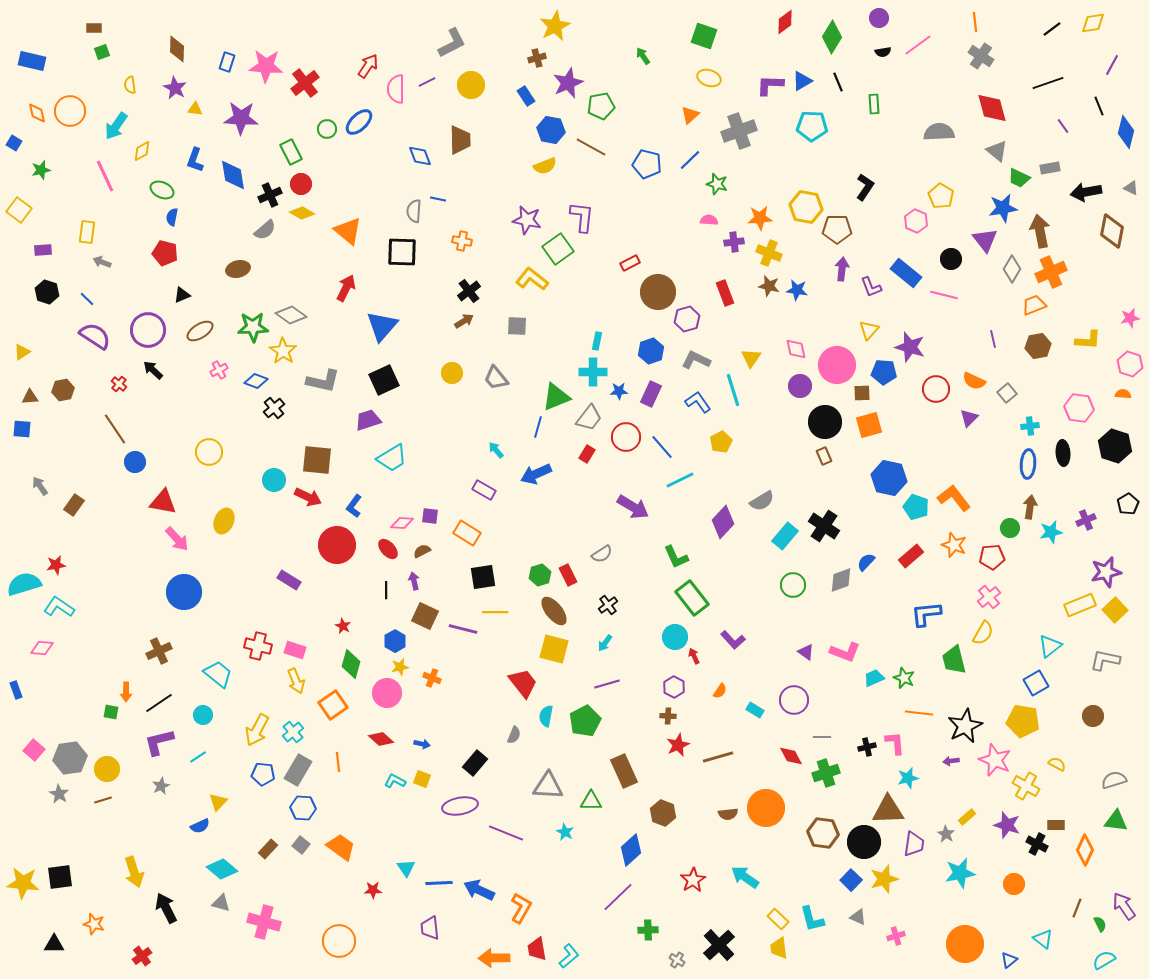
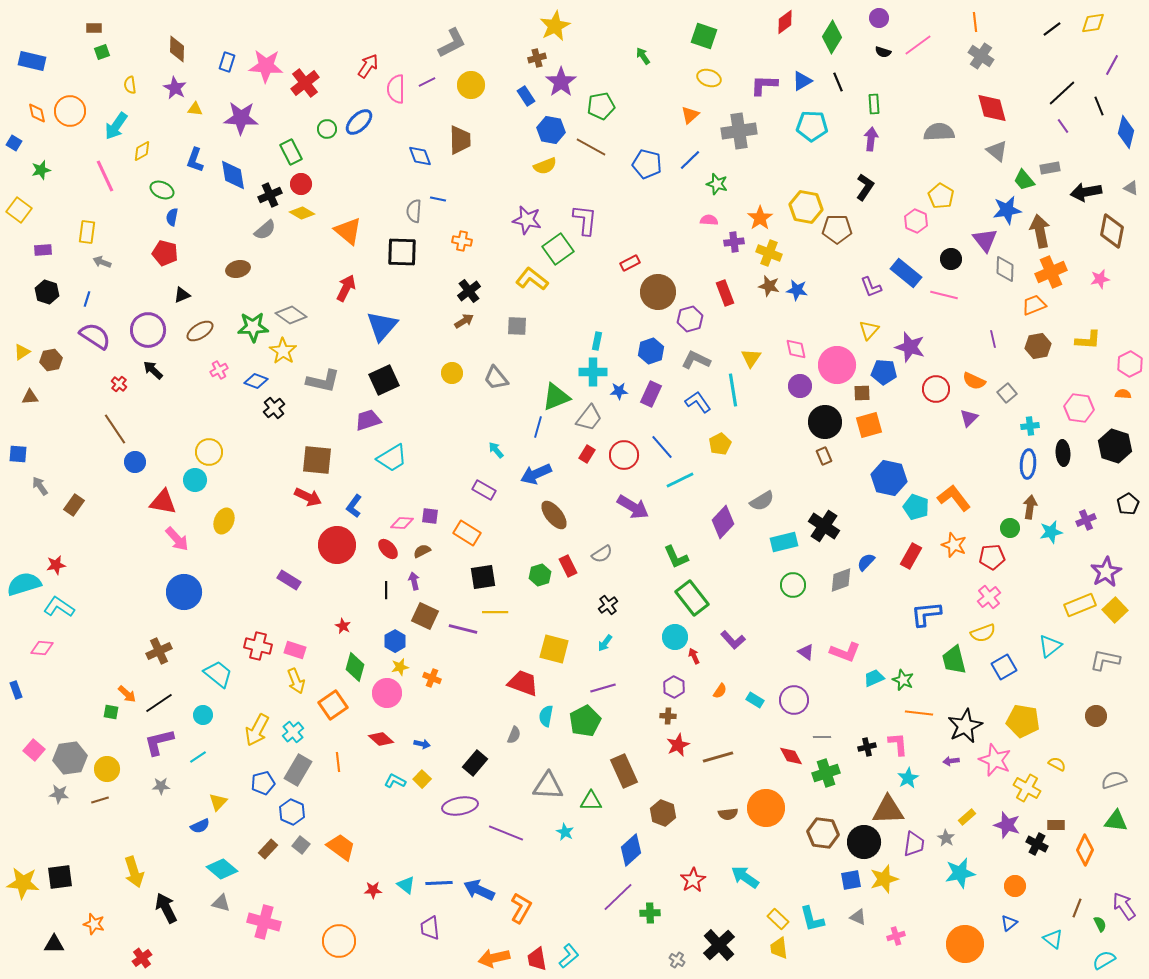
black semicircle at (883, 52): rotated 28 degrees clockwise
purple star at (568, 83): moved 7 px left, 1 px up; rotated 12 degrees counterclockwise
black line at (1048, 83): moved 14 px right, 10 px down; rotated 24 degrees counterclockwise
purple L-shape at (770, 85): moved 6 px left
gray cross at (739, 131): rotated 12 degrees clockwise
green trapezoid at (1019, 178): moved 5 px right, 2 px down; rotated 25 degrees clockwise
blue star at (1003, 208): moved 4 px right, 2 px down
purple L-shape at (582, 217): moved 3 px right, 3 px down
orange star at (760, 218): rotated 30 degrees counterclockwise
purple arrow at (842, 269): moved 29 px right, 130 px up
gray diamond at (1012, 269): moved 7 px left; rotated 28 degrees counterclockwise
blue line at (87, 299): rotated 63 degrees clockwise
pink star at (1130, 318): moved 30 px left, 39 px up
purple hexagon at (687, 319): moved 3 px right
pink hexagon at (1130, 364): rotated 15 degrees clockwise
brown hexagon at (63, 390): moved 12 px left, 30 px up
cyan line at (733, 390): rotated 8 degrees clockwise
blue square at (22, 429): moved 4 px left, 25 px down
red circle at (626, 437): moved 2 px left, 18 px down
yellow pentagon at (721, 442): moved 1 px left, 2 px down
cyan circle at (274, 480): moved 79 px left
cyan rectangle at (785, 536): moved 1 px left, 6 px down; rotated 36 degrees clockwise
red rectangle at (911, 556): rotated 20 degrees counterclockwise
purple star at (1106, 572): rotated 16 degrees counterclockwise
red rectangle at (568, 575): moved 9 px up
brown ellipse at (554, 611): moved 96 px up
yellow semicircle at (983, 633): rotated 40 degrees clockwise
green diamond at (351, 664): moved 4 px right, 3 px down
green star at (904, 678): moved 1 px left, 2 px down
red trapezoid at (523, 683): rotated 32 degrees counterclockwise
blue square at (1036, 683): moved 32 px left, 16 px up
purple line at (607, 684): moved 4 px left, 4 px down
orange arrow at (126, 692): moved 1 px right, 2 px down; rotated 48 degrees counterclockwise
cyan rectangle at (755, 710): moved 10 px up
brown circle at (1093, 716): moved 3 px right
pink L-shape at (895, 743): moved 3 px right, 1 px down
blue pentagon at (263, 774): moved 9 px down; rotated 20 degrees counterclockwise
cyan star at (908, 778): rotated 15 degrees counterclockwise
yellow square at (422, 779): rotated 24 degrees clockwise
gray star at (161, 786): rotated 24 degrees clockwise
yellow cross at (1026, 786): moved 1 px right, 2 px down
gray star at (59, 794): rotated 24 degrees counterclockwise
brown line at (103, 800): moved 3 px left
blue hexagon at (303, 808): moved 11 px left, 4 px down; rotated 20 degrees clockwise
gray star at (946, 834): moved 4 px down
cyan triangle at (406, 868): moved 17 px down; rotated 18 degrees counterclockwise
blue square at (851, 880): rotated 35 degrees clockwise
orange circle at (1014, 884): moved 1 px right, 2 px down
green cross at (648, 930): moved 2 px right, 17 px up
cyan triangle at (1043, 939): moved 10 px right
red trapezoid at (537, 949): moved 10 px down
red cross at (142, 956): moved 2 px down
orange arrow at (494, 958): rotated 12 degrees counterclockwise
blue triangle at (1009, 960): moved 37 px up
